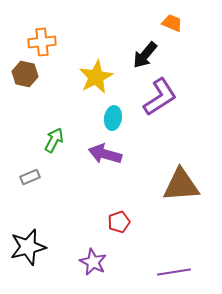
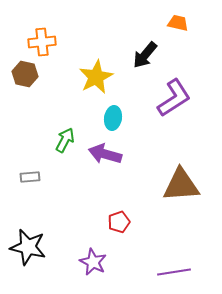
orange trapezoid: moved 6 px right; rotated 10 degrees counterclockwise
purple L-shape: moved 14 px right, 1 px down
green arrow: moved 11 px right
gray rectangle: rotated 18 degrees clockwise
black star: rotated 27 degrees clockwise
